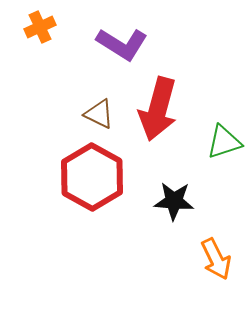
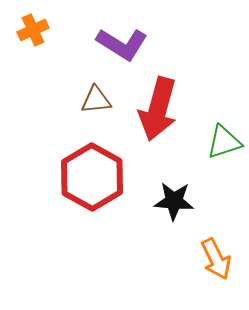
orange cross: moved 7 px left, 3 px down
brown triangle: moved 3 px left, 14 px up; rotated 32 degrees counterclockwise
